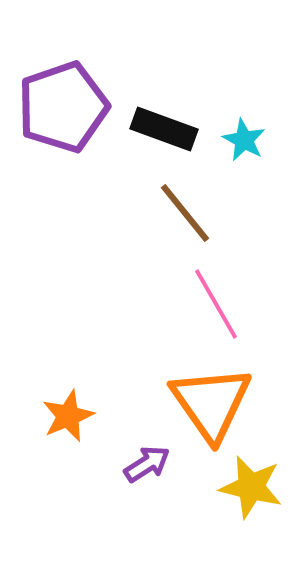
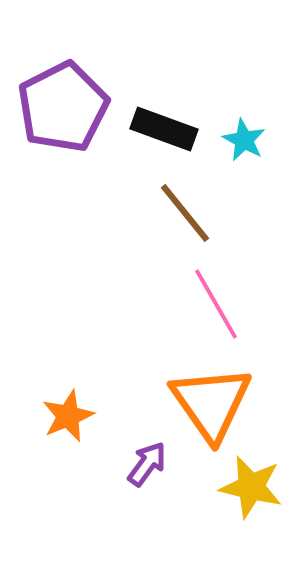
purple pentagon: rotated 8 degrees counterclockwise
purple arrow: rotated 21 degrees counterclockwise
